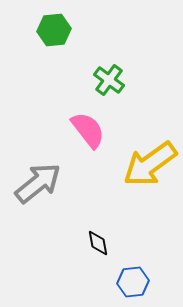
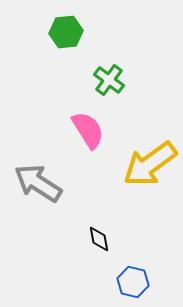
green hexagon: moved 12 px right, 2 px down
pink semicircle: rotated 6 degrees clockwise
gray arrow: rotated 108 degrees counterclockwise
black diamond: moved 1 px right, 4 px up
blue hexagon: rotated 20 degrees clockwise
